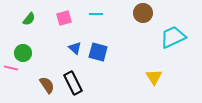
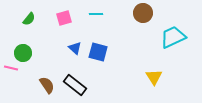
black rectangle: moved 2 px right, 2 px down; rotated 25 degrees counterclockwise
